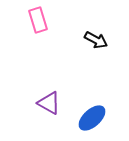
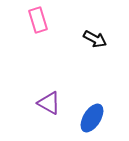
black arrow: moved 1 px left, 1 px up
blue ellipse: rotated 16 degrees counterclockwise
